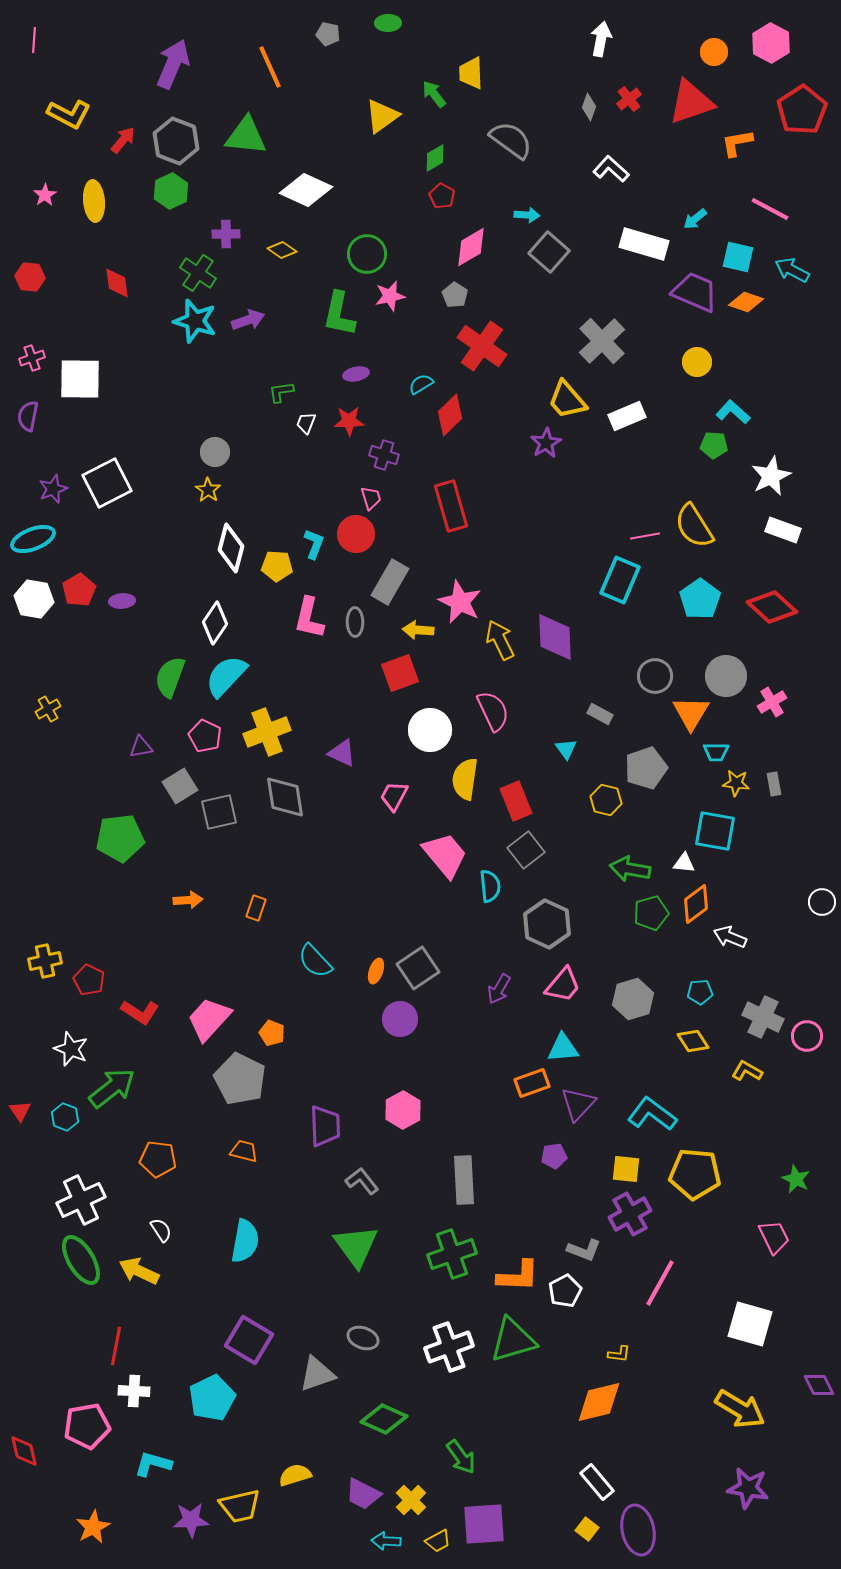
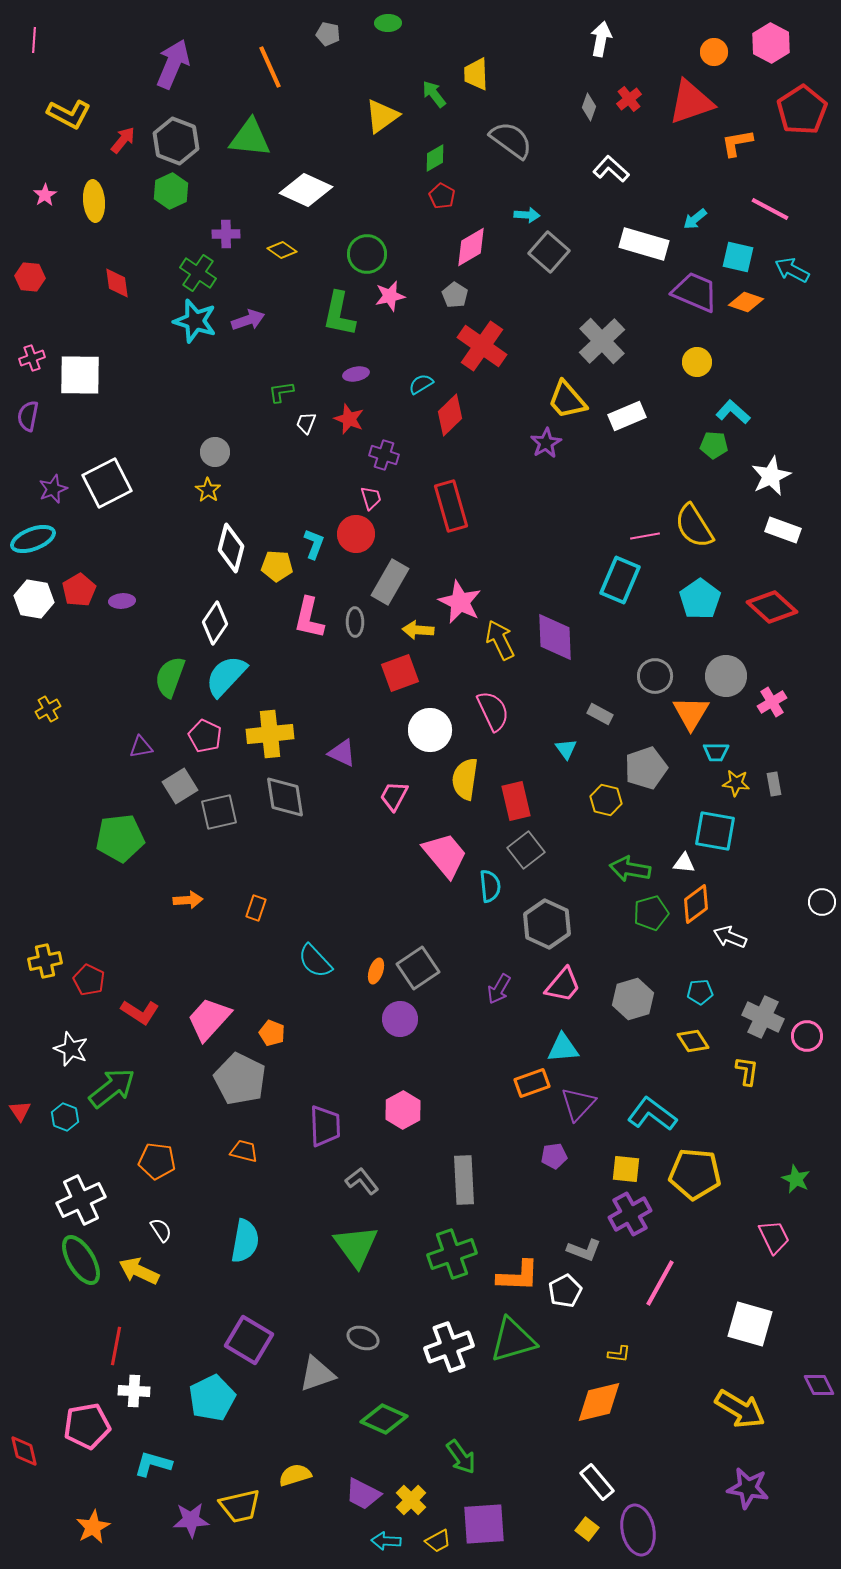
yellow trapezoid at (471, 73): moved 5 px right, 1 px down
green triangle at (246, 136): moved 4 px right, 2 px down
white square at (80, 379): moved 4 px up
red star at (349, 421): moved 2 px up; rotated 24 degrees clockwise
yellow cross at (267, 732): moved 3 px right, 2 px down; rotated 15 degrees clockwise
red rectangle at (516, 801): rotated 9 degrees clockwise
yellow L-shape at (747, 1071): rotated 68 degrees clockwise
orange pentagon at (158, 1159): moved 1 px left, 2 px down
